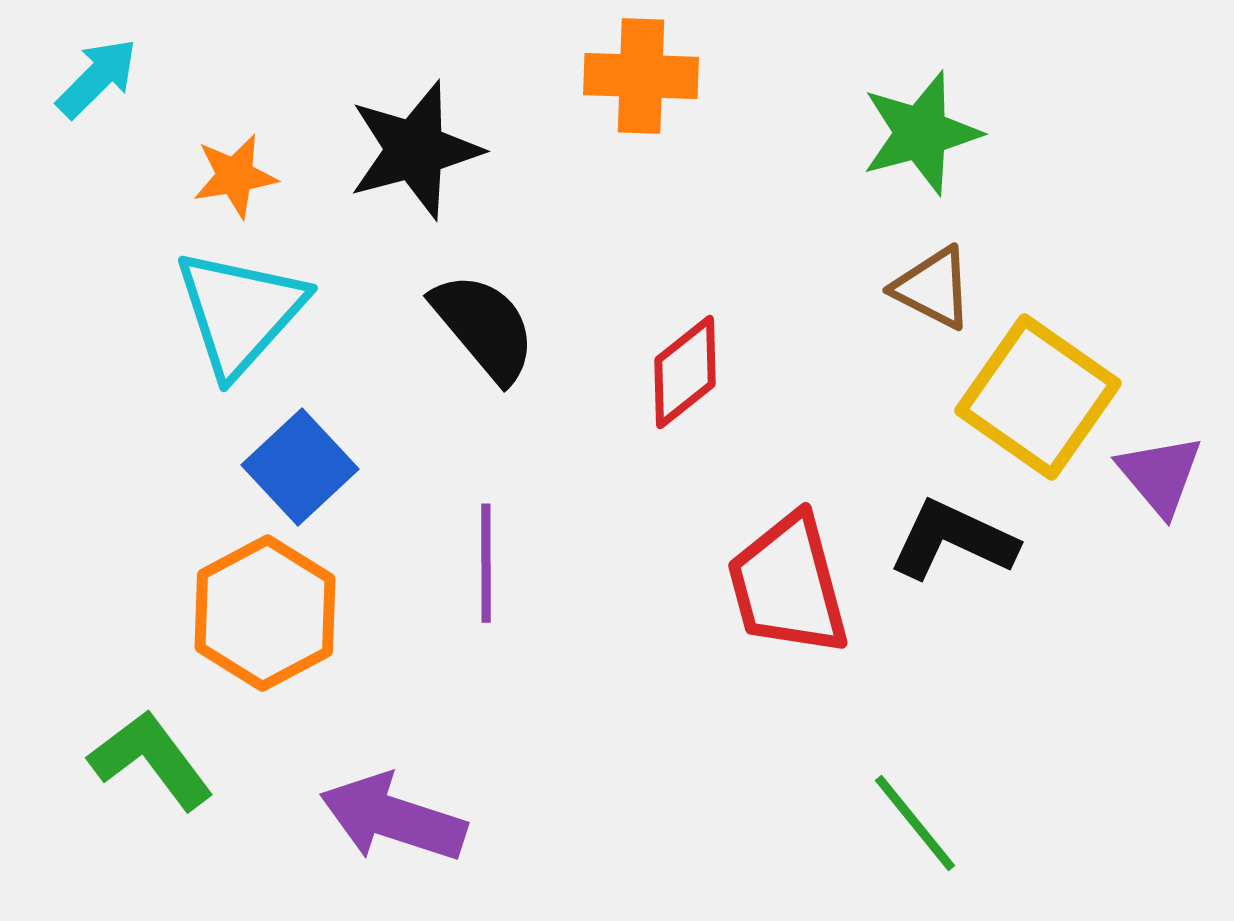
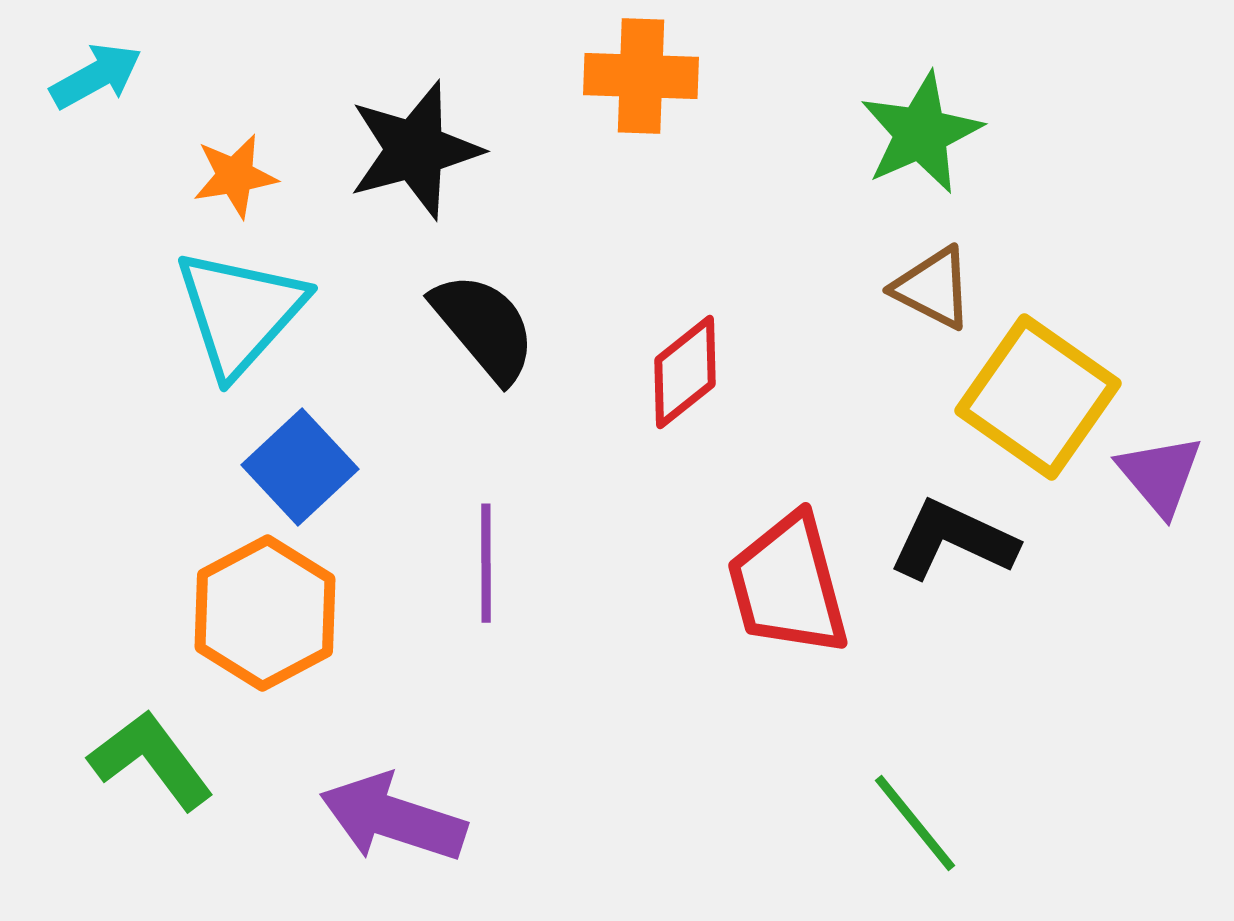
cyan arrow: moved 1 px left, 2 px up; rotated 16 degrees clockwise
green star: rotated 9 degrees counterclockwise
